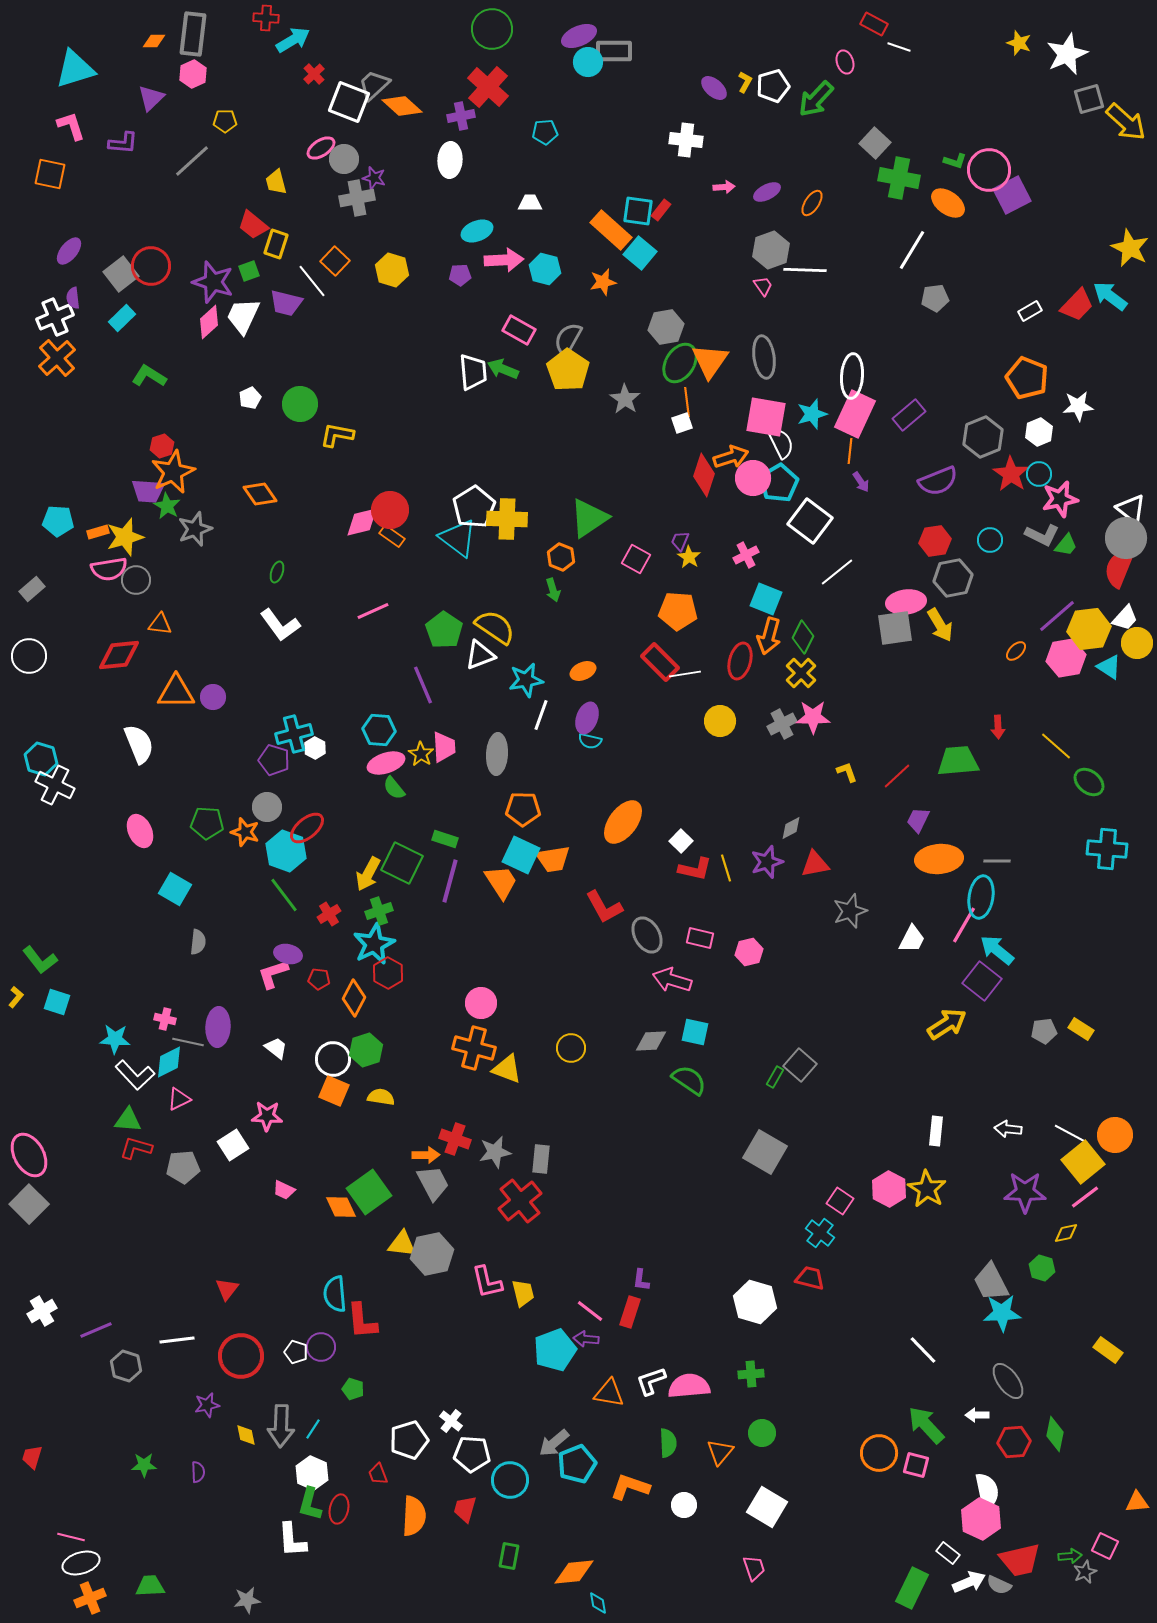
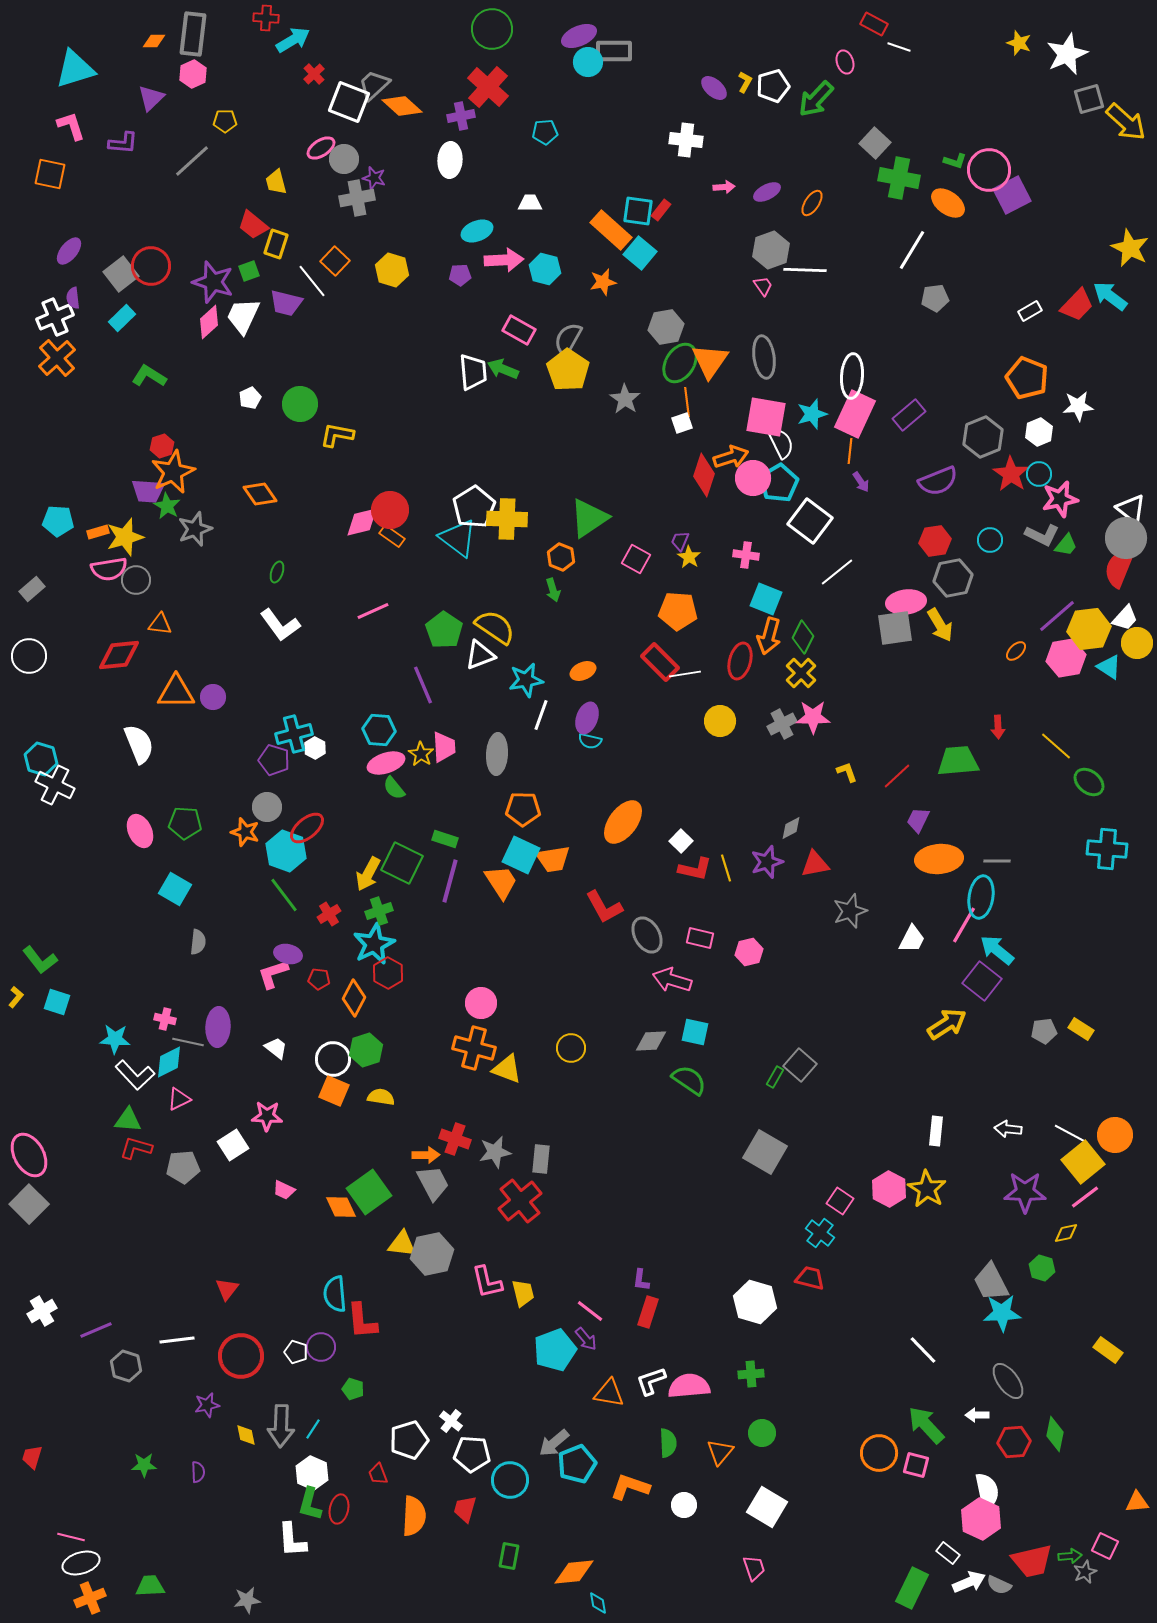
pink cross at (746, 555): rotated 35 degrees clockwise
green pentagon at (207, 823): moved 22 px left
red rectangle at (630, 1312): moved 18 px right
purple arrow at (586, 1339): rotated 135 degrees counterclockwise
red trapezoid at (1020, 1560): moved 12 px right, 1 px down
